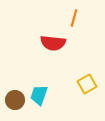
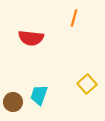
red semicircle: moved 22 px left, 5 px up
yellow square: rotated 12 degrees counterclockwise
brown circle: moved 2 px left, 2 px down
